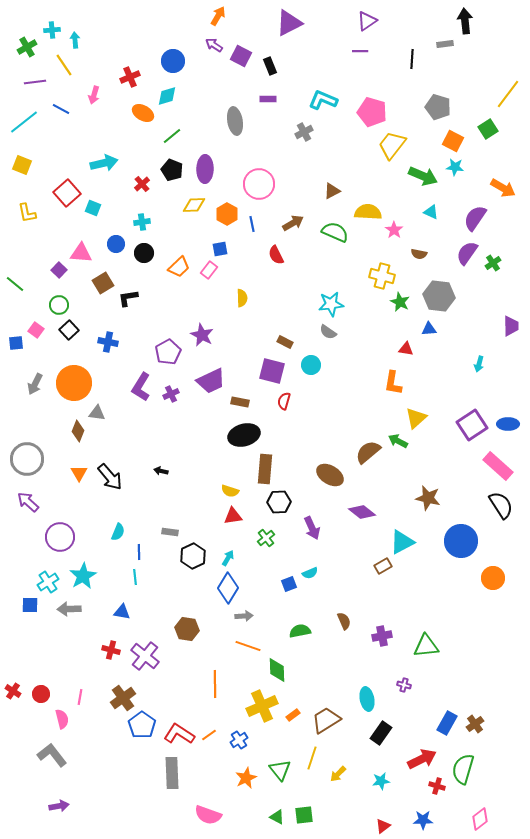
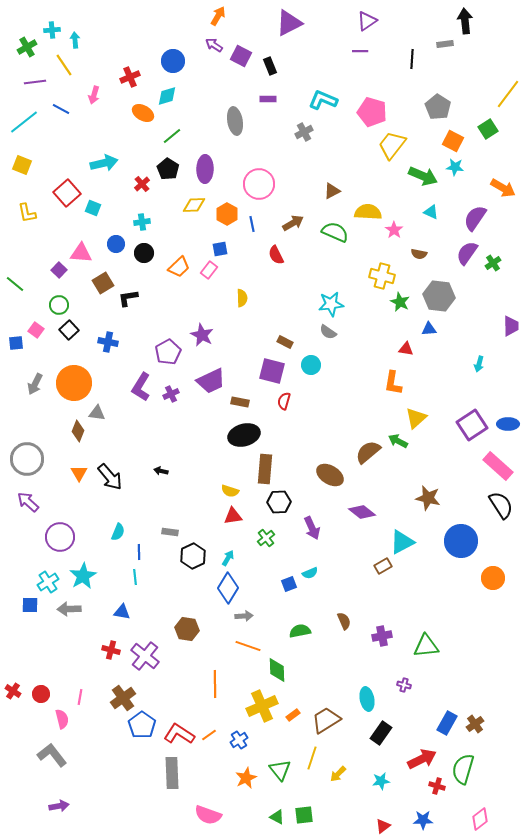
gray pentagon at (438, 107): rotated 15 degrees clockwise
black pentagon at (172, 170): moved 4 px left, 1 px up; rotated 10 degrees clockwise
